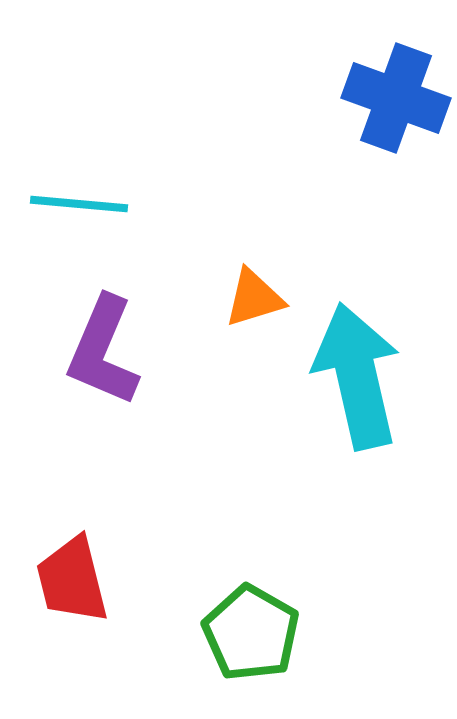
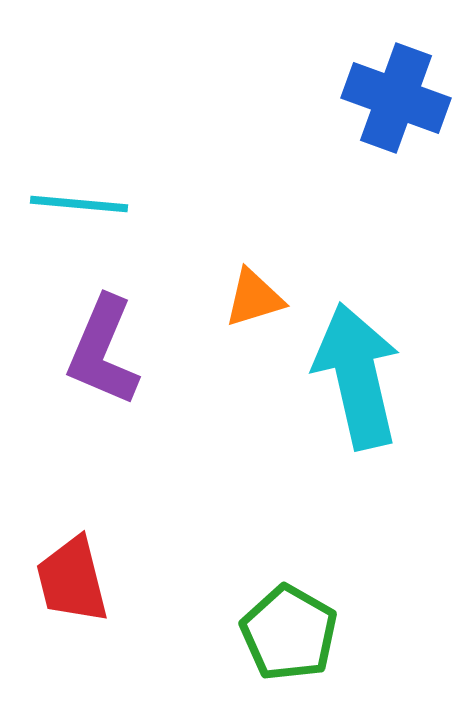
green pentagon: moved 38 px right
